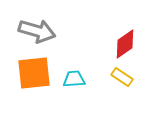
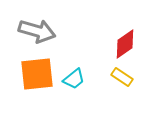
orange square: moved 3 px right, 1 px down
cyan trapezoid: rotated 145 degrees clockwise
